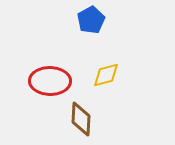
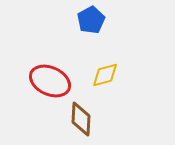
yellow diamond: moved 1 px left
red ellipse: rotated 24 degrees clockwise
